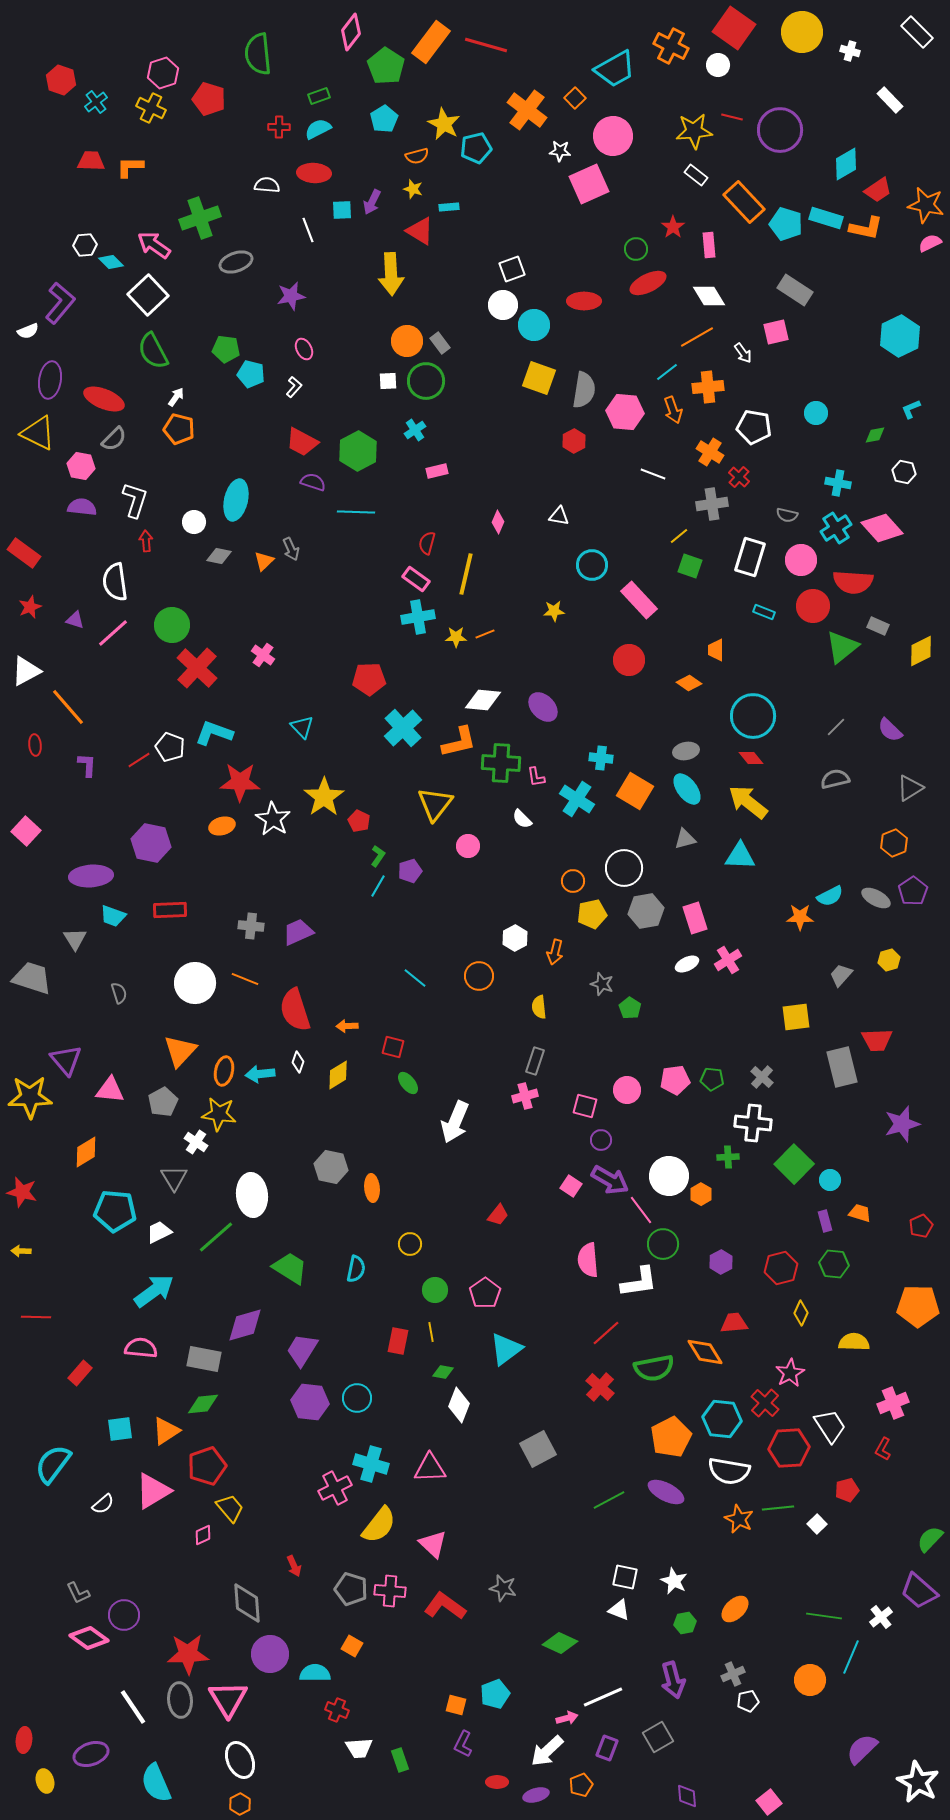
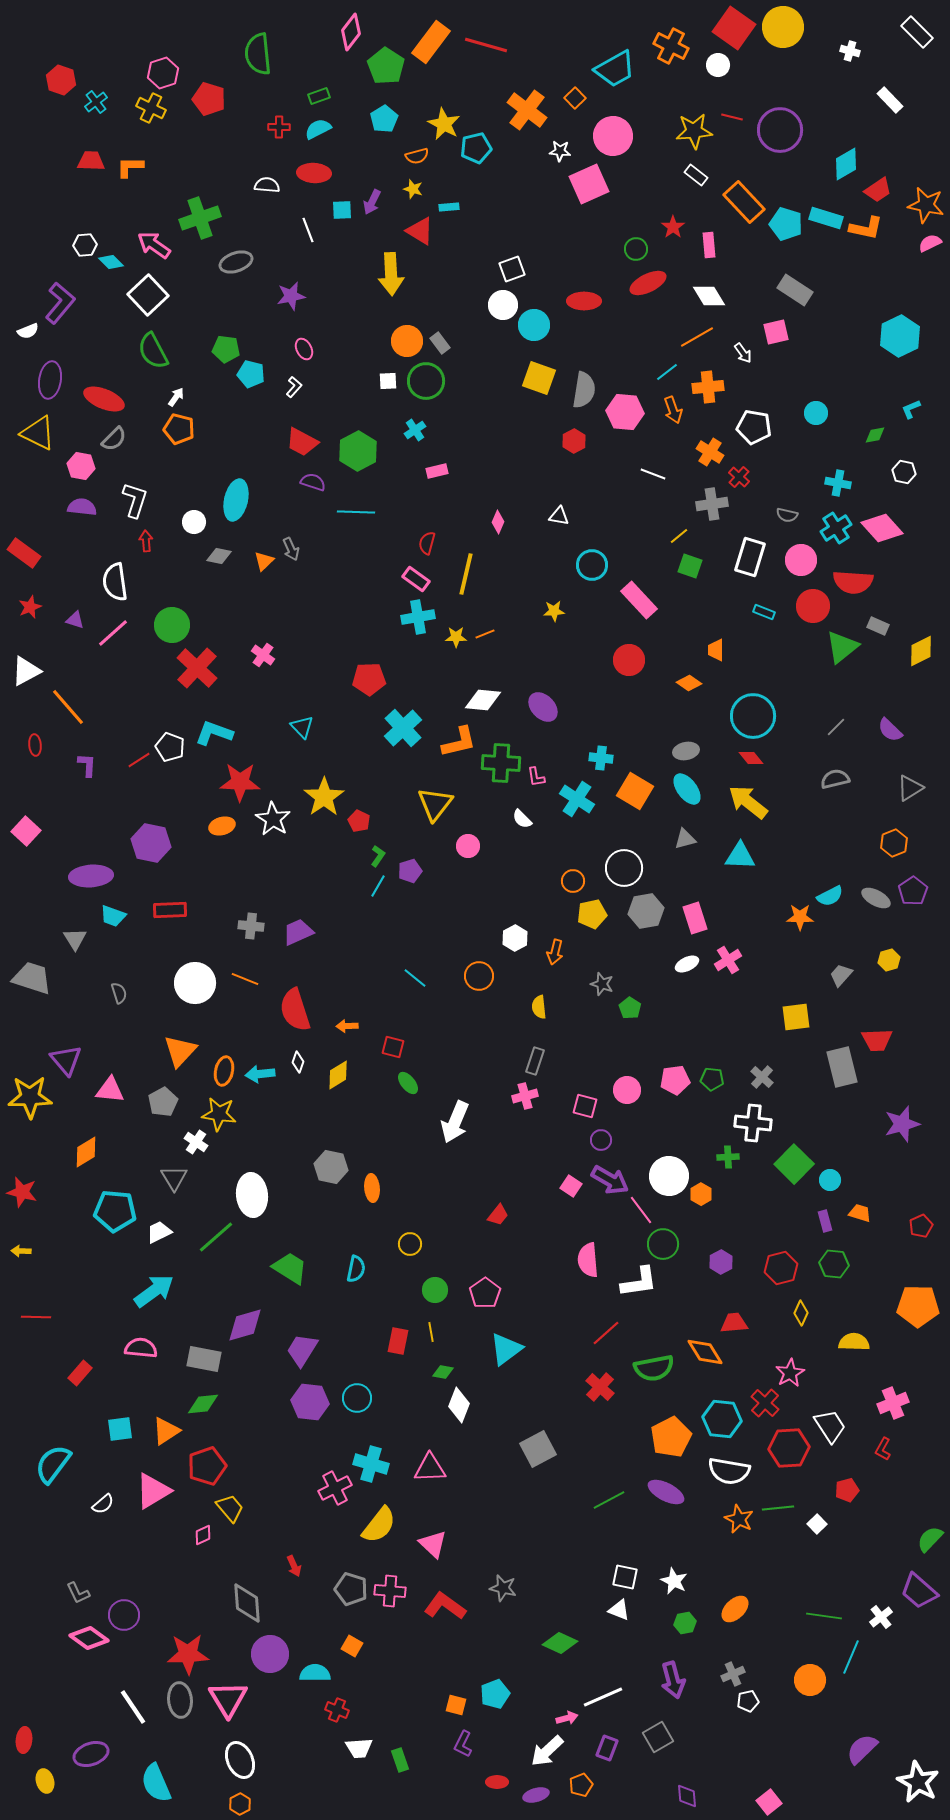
yellow circle at (802, 32): moved 19 px left, 5 px up
